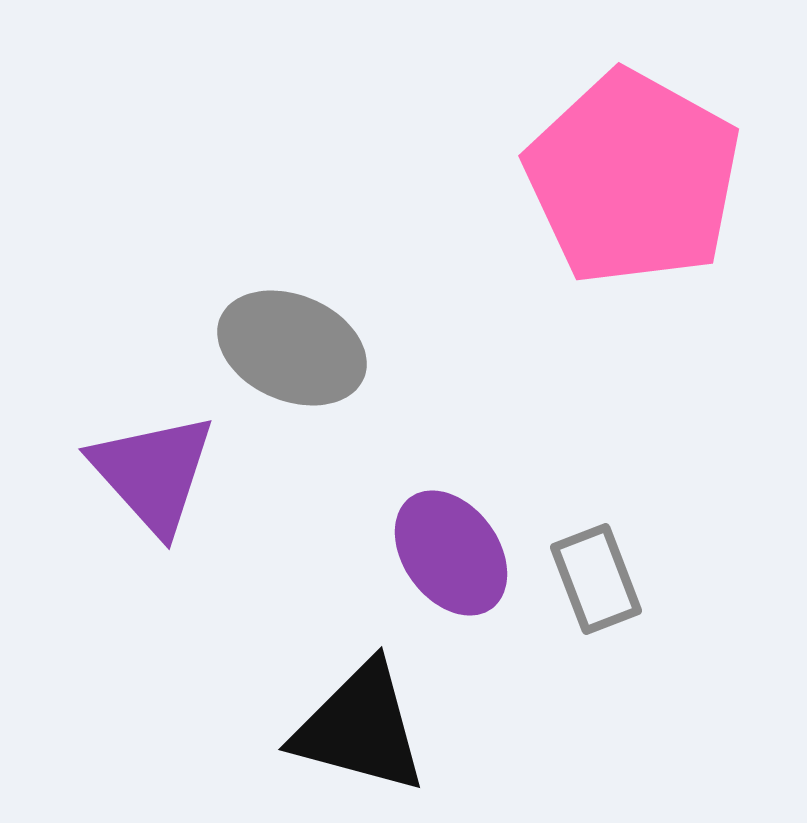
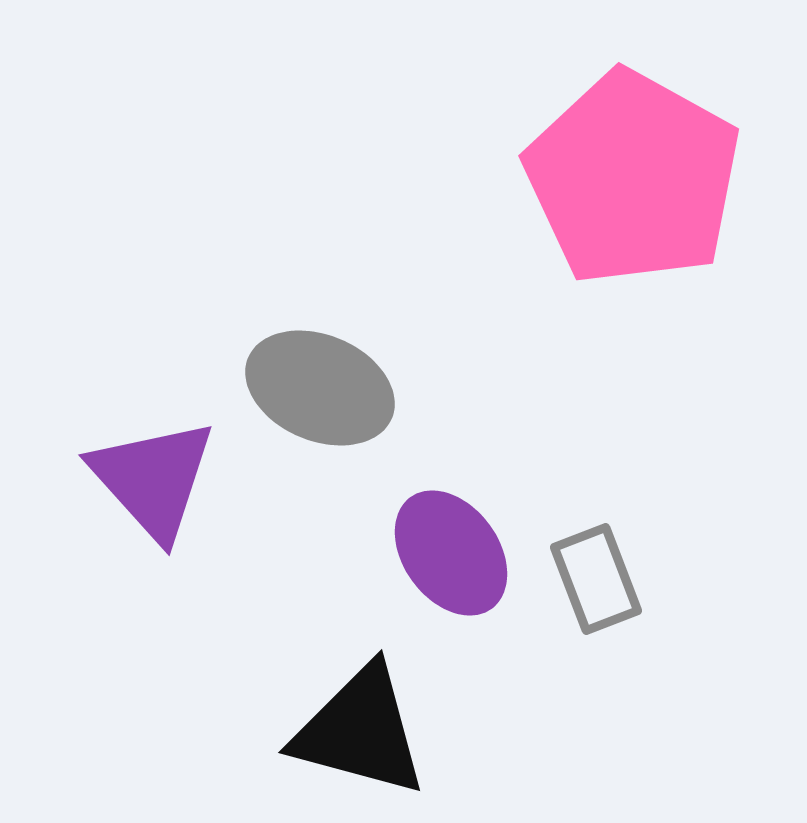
gray ellipse: moved 28 px right, 40 px down
purple triangle: moved 6 px down
black triangle: moved 3 px down
